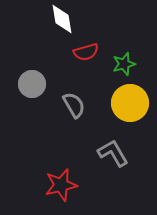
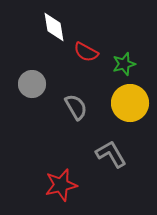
white diamond: moved 8 px left, 8 px down
red semicircle: rotated 45 degrees clockwise
gray semicircle: moved 2 px right, 2 px down
gray L-shape: moved 2 px left, 1 px down
